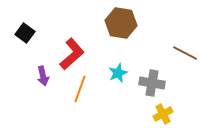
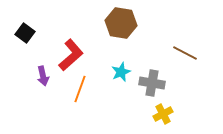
red L-shape: moved 1 px left, 1 px down
cyan star: moved 3 px right, 1 px up
